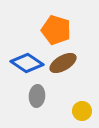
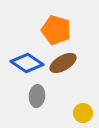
yellow circle: moved 1 px right, 2 px down
